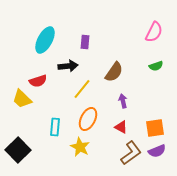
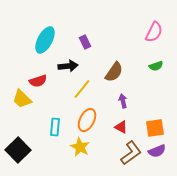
purple rectangle: rotated 32 degrees counterclockwise
orange ellipse: moved 1 px left, 1 px down
